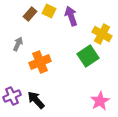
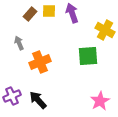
yellow square: rotated 24 degrees counterclockwise
purple arrow: moved 1 px right, 3 px up
yellow cross: moved 3 px right, 4 px up
gray arrow: moved 1 px right, 1 px up; rotated 48 degrees counterclockwise
green square: rotated 30 degrees clockwise
black arrow: moved 2 px right
